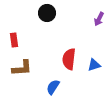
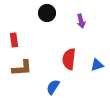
purple arrow: moved 18 px left, 2 px down; rotated 40 degrees counterclockwise
blue triangle: moved 3 px right
